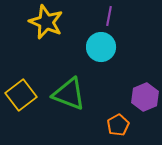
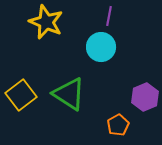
green triangle: rotated 12 degrees clockwise
